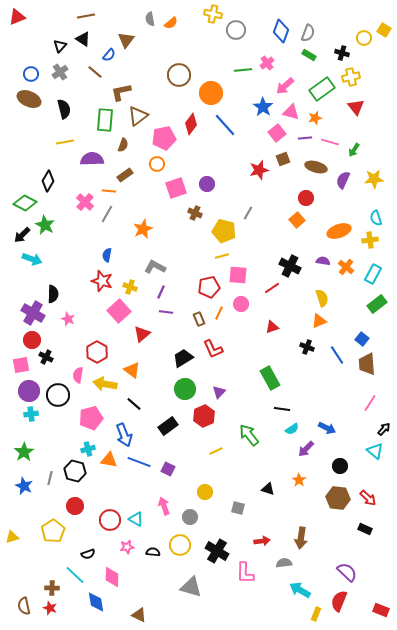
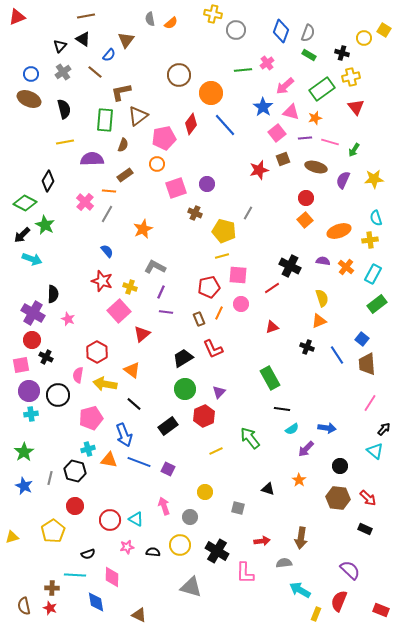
gray cross at (60, 72): moved 3 px right
orange square at (297, 220): moved 8 px right
blue semicircle at (107, 255): moved 4 px up; rotated 128 degrees clockwise
blue arrow at (327, 428): rotated 18 degrees counterclockwise
green arrow at (249, 435): moved 1 px right, 3 px down
purple semicircle at (347, 572): moved 3 px right, 2 px up
cyan line at (75, 575): rotated 40 degrees counterclockwise
